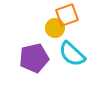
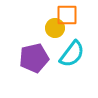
orange square: rotated 20 degrees clockwise
cyan semicircle: rotated 96 degrees counterclockwise
